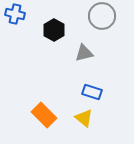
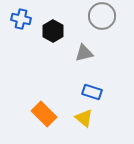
blue cross: moved 6 px right, 5 px down
black hexagon: moved 1 px left, 1 px down
orange rectangle: moved 1 px up
